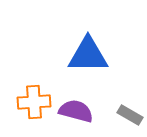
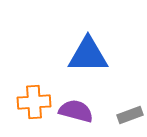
gray rectangle: rotated 50 degrees counterclockwise
